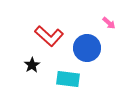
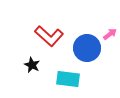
pink arrow: moved 1 px right, 11 px down; rotated 80 degrees counterclockwise
black star: rotated 14 degrees counterclockwise
